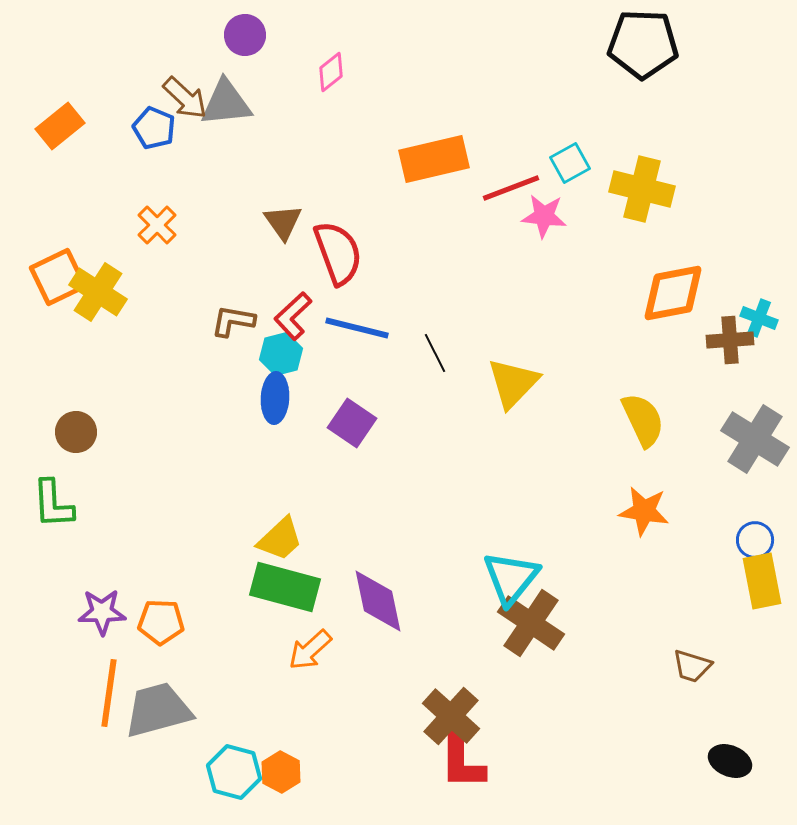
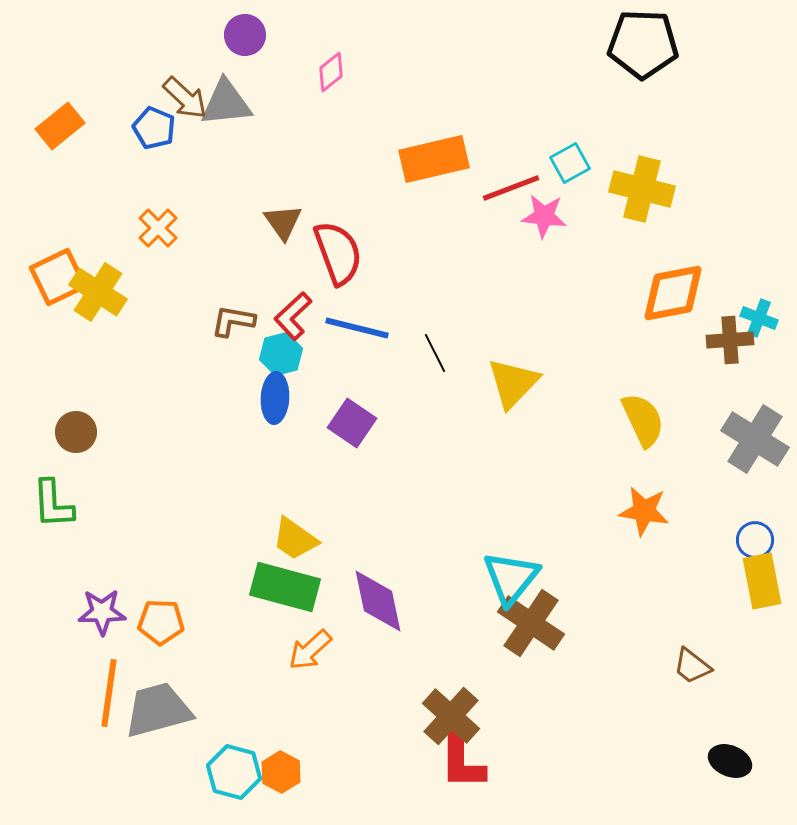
orange cross at (157, 225): moved 1 px right, 3 px down
yellow trapezoid at (280, 539): moved 15 px right; rotated 78 degrees clockwise
brown trapezoid at (692, 666): rotated 21 degrees clockwise
